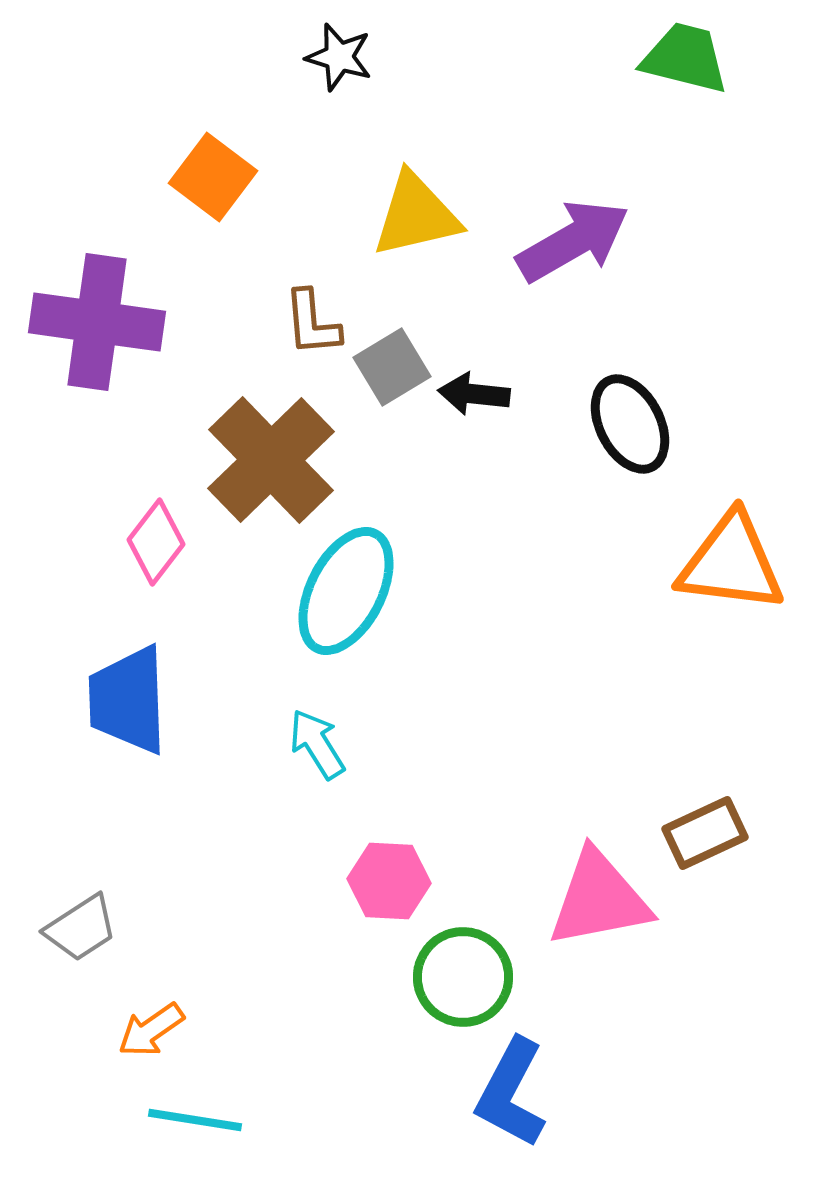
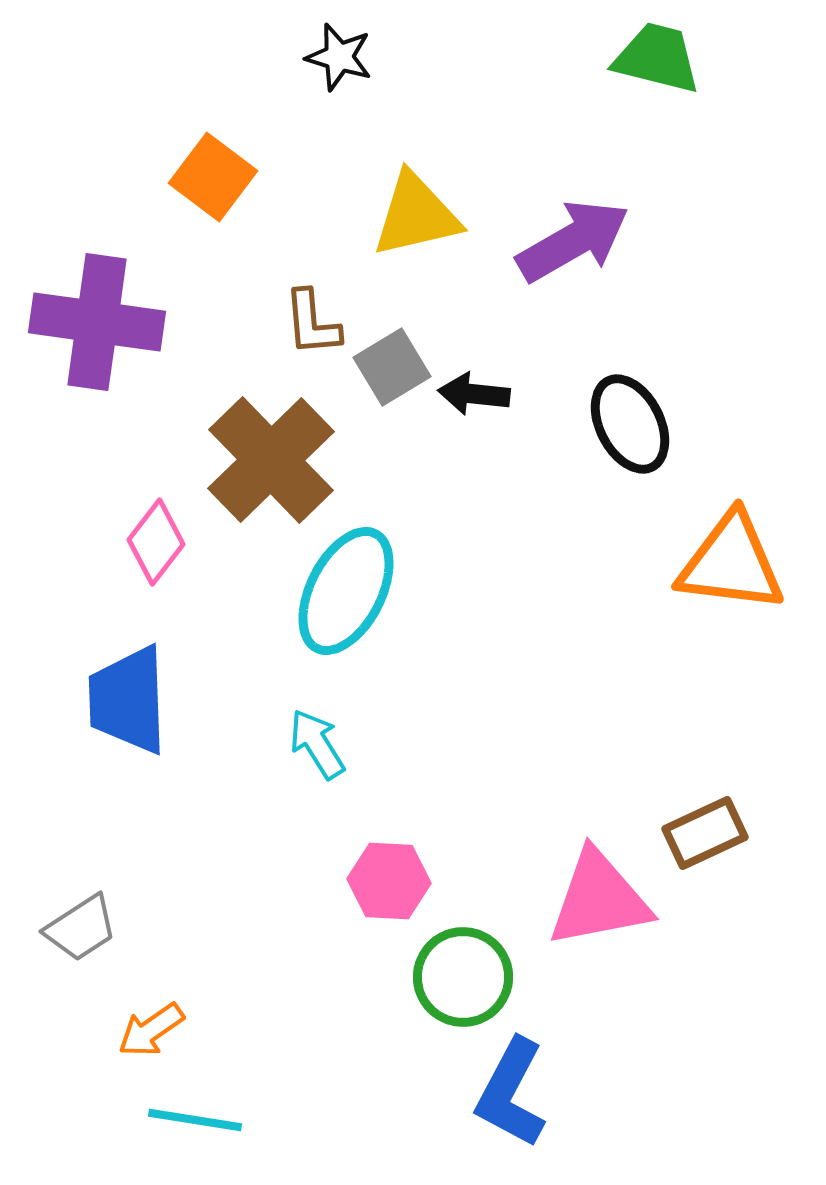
green trapezoid: moved 28 px left
